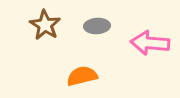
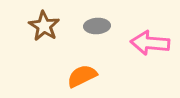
brown star: moved 1 px left, 1 px down
orange semicircle: rotated 12 degrees counterclockwise
